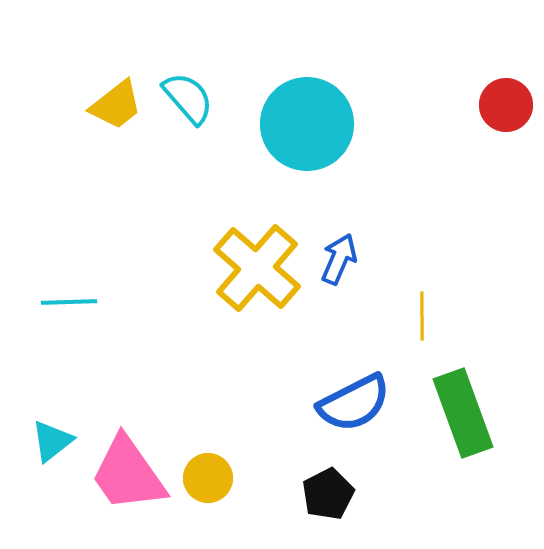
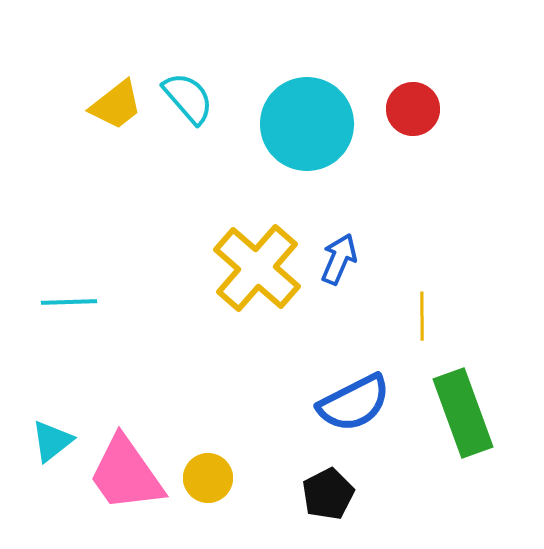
red circle: moved 93 px left, 4 px down
pink trapezoid: moved 2 px left
